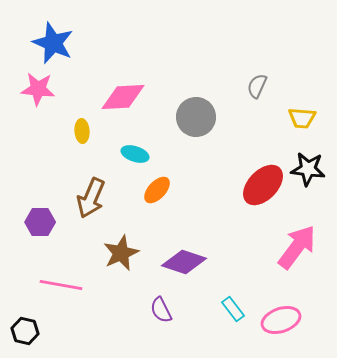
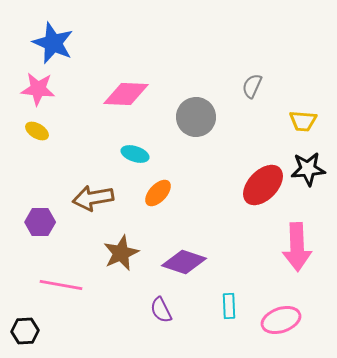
gray semicircle: moved 5 px left
pink diamond: moved 3 px right, 3 px up; rotated 6 degrees clockwise
yellow trapezoid: moved 1 px right, 3 px down
yellow ellipse: moved 45 px left; rotated 55 degrees counterclockwise
black star: rotated 12 degrees counterclockwise
orange ellipse: moved 1 px right, 3 px down
brown arrow: moved 2 px right; rotated 57 degrees clockwise
pink arrow: rotated 141 degrees clockwise
cyan rectangle: moved 4 px left, 3 px up; rotated 35 degrees clockwise
black hexagon: rotated 16 degrees counterclockwise
